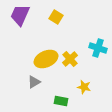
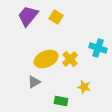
purple trapezoid: moved 8 px right, 1 px down; rotated 15 degrees clockwise
